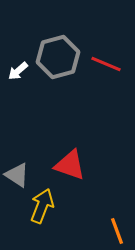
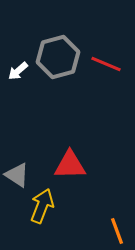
red triangle: rotated 20 degrees counterclockwise
